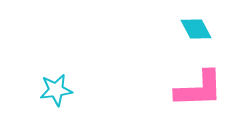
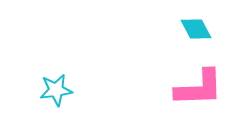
pink L-shape: moved 1 px up
